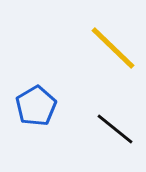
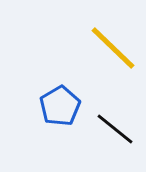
blue pentagon: moved 24 px right
